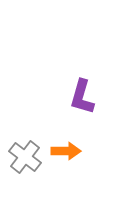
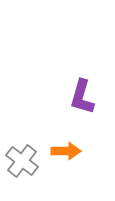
gray cross: moved 3 px left, 4 px down
